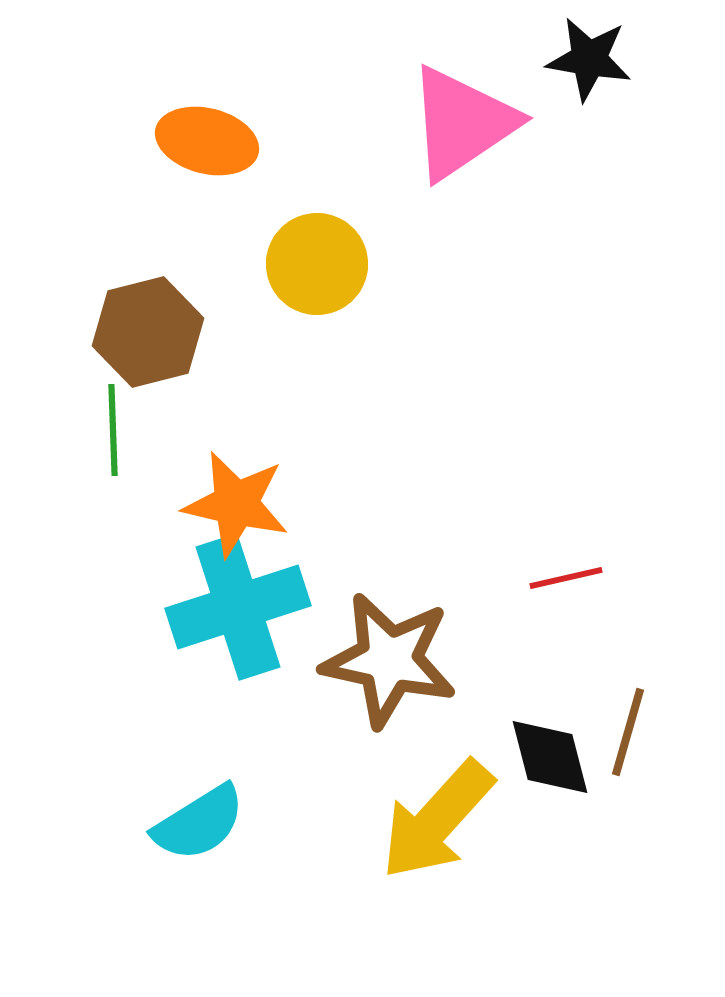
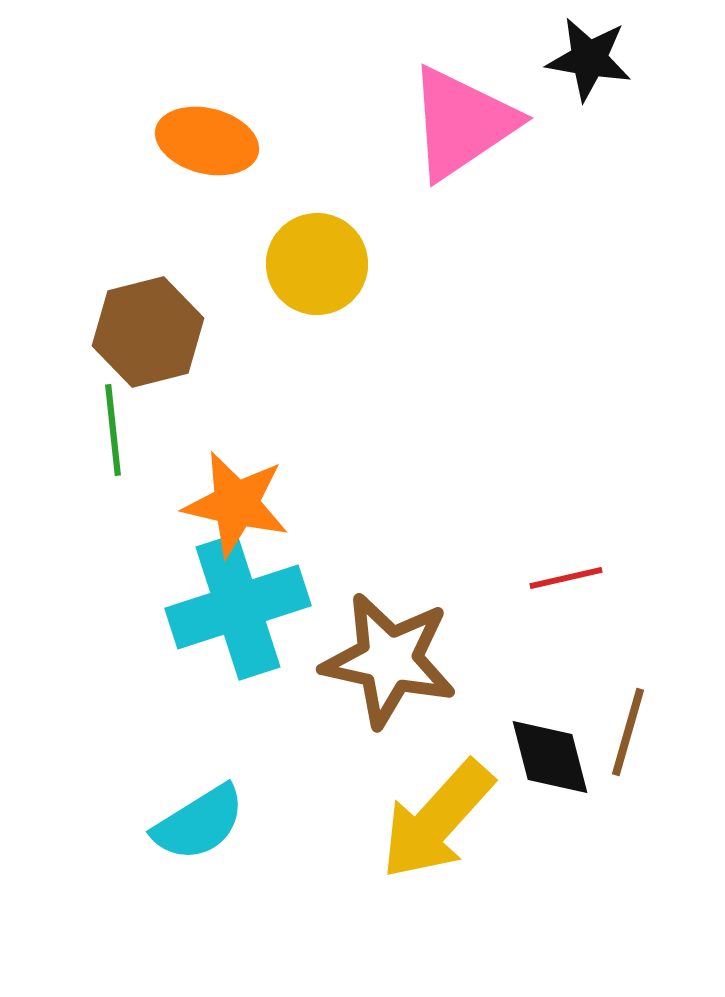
green line: rotated 4 degrees counterclockwise
